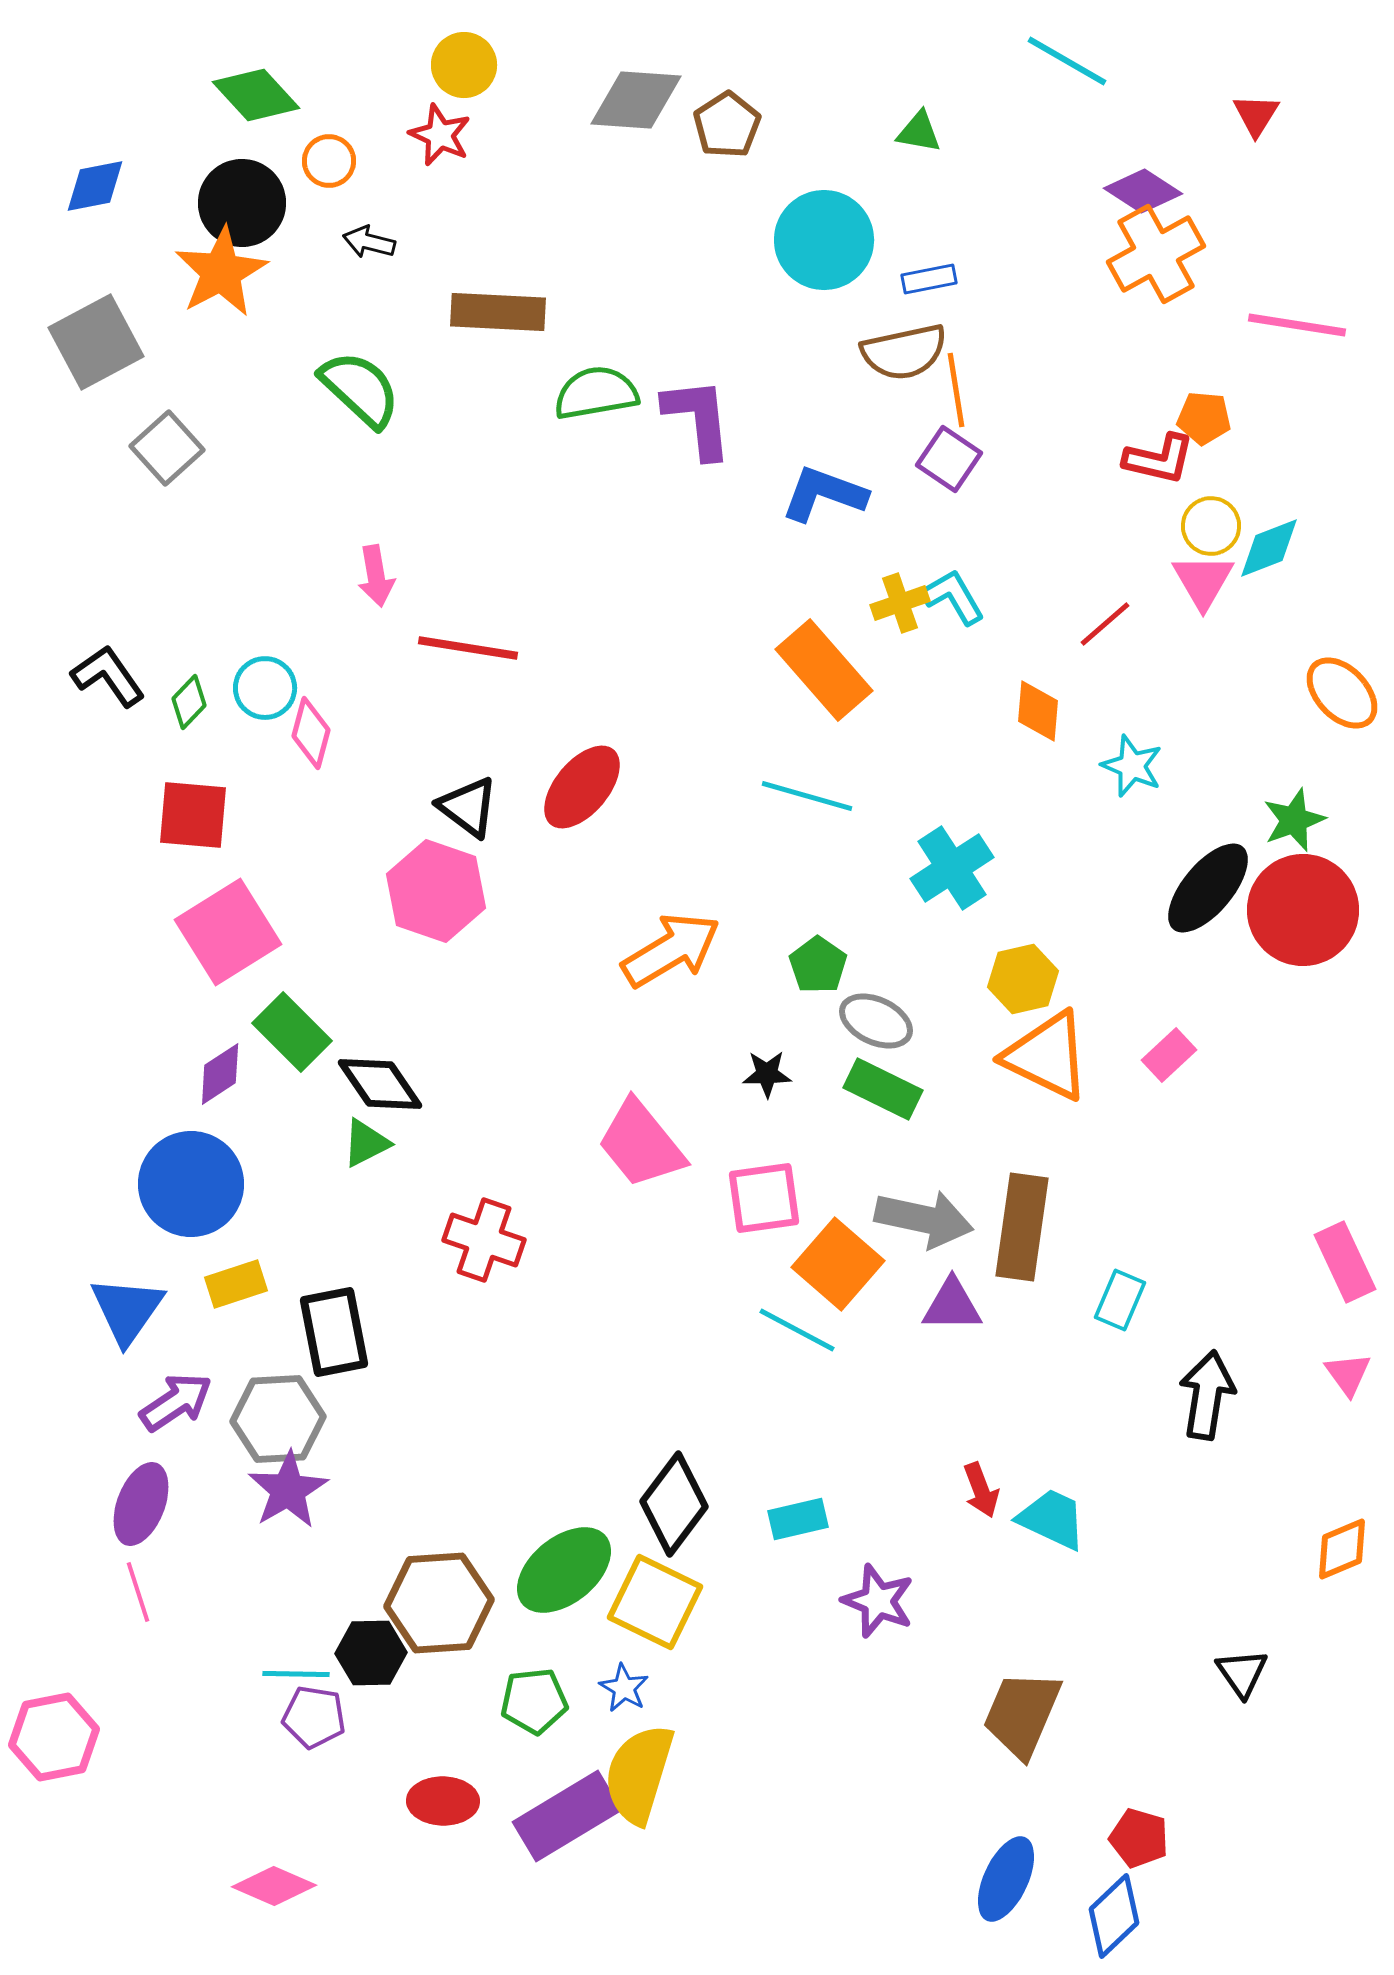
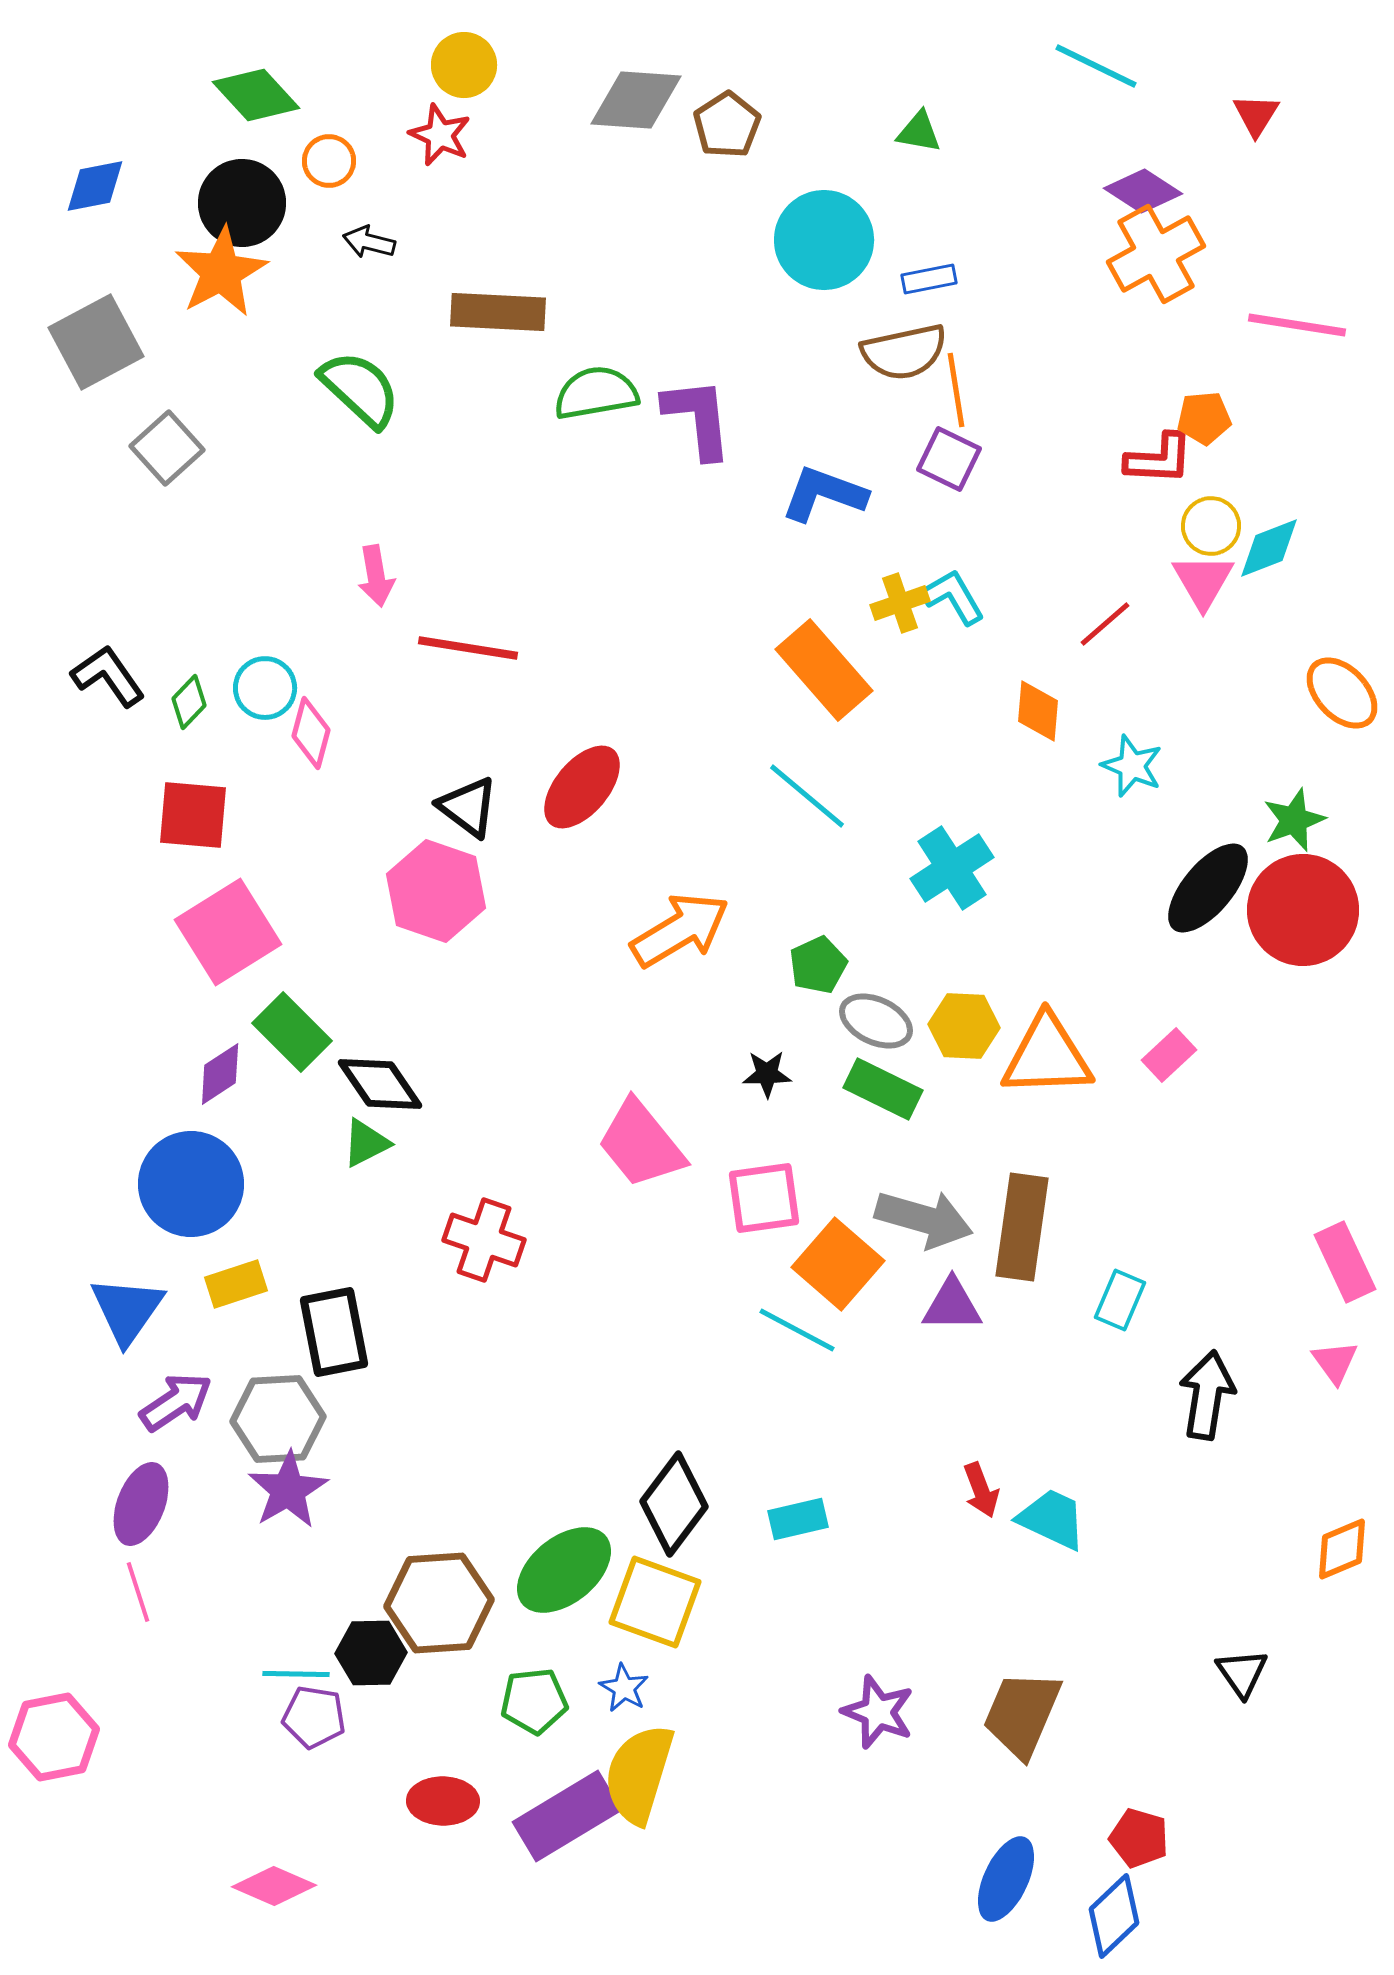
cyan line at (1067, 61): moved 29 px right, 5 px down; rotated 4 degrees counterclockwise
orange pentagon at (1204, 418): rotated 10 degrees counterclockwise
purple square at (949, 459): rotated 8 degrees counterclockwise
red L-shape at (1159, 459): rotated 10 degrees counterclockwise
cyan line at (807, 796): rotated 24 degrees clockwise
orange arrow at (671, 950): moved 9 px right, 20 px up
green pentagon at (818, 965): rotated 12 degrees clockwise
yellow hexagon at (1023, 979): moved 59 px left, 47 px down; rotated 16 degrees clockwise
orange triangle at (1047, 1056): rotated 28 degrees counterclockwise
gray arrow at (924, 1219): rotated 4 degrees clockwise
pink triangle at (1348, 1374): moved 13 px left, 12 px up
purple star at (878, 1601): moved 111 px down
yellow square at (655, 1602): rotated 6 degrees counterclockwise
